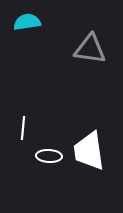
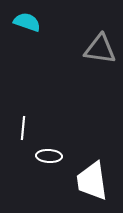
cyan semicircle: rotated 28 degrees clockwise
gray triangle: moved 10 px right
white trapezoid: moved 3 px right, 30 px down
